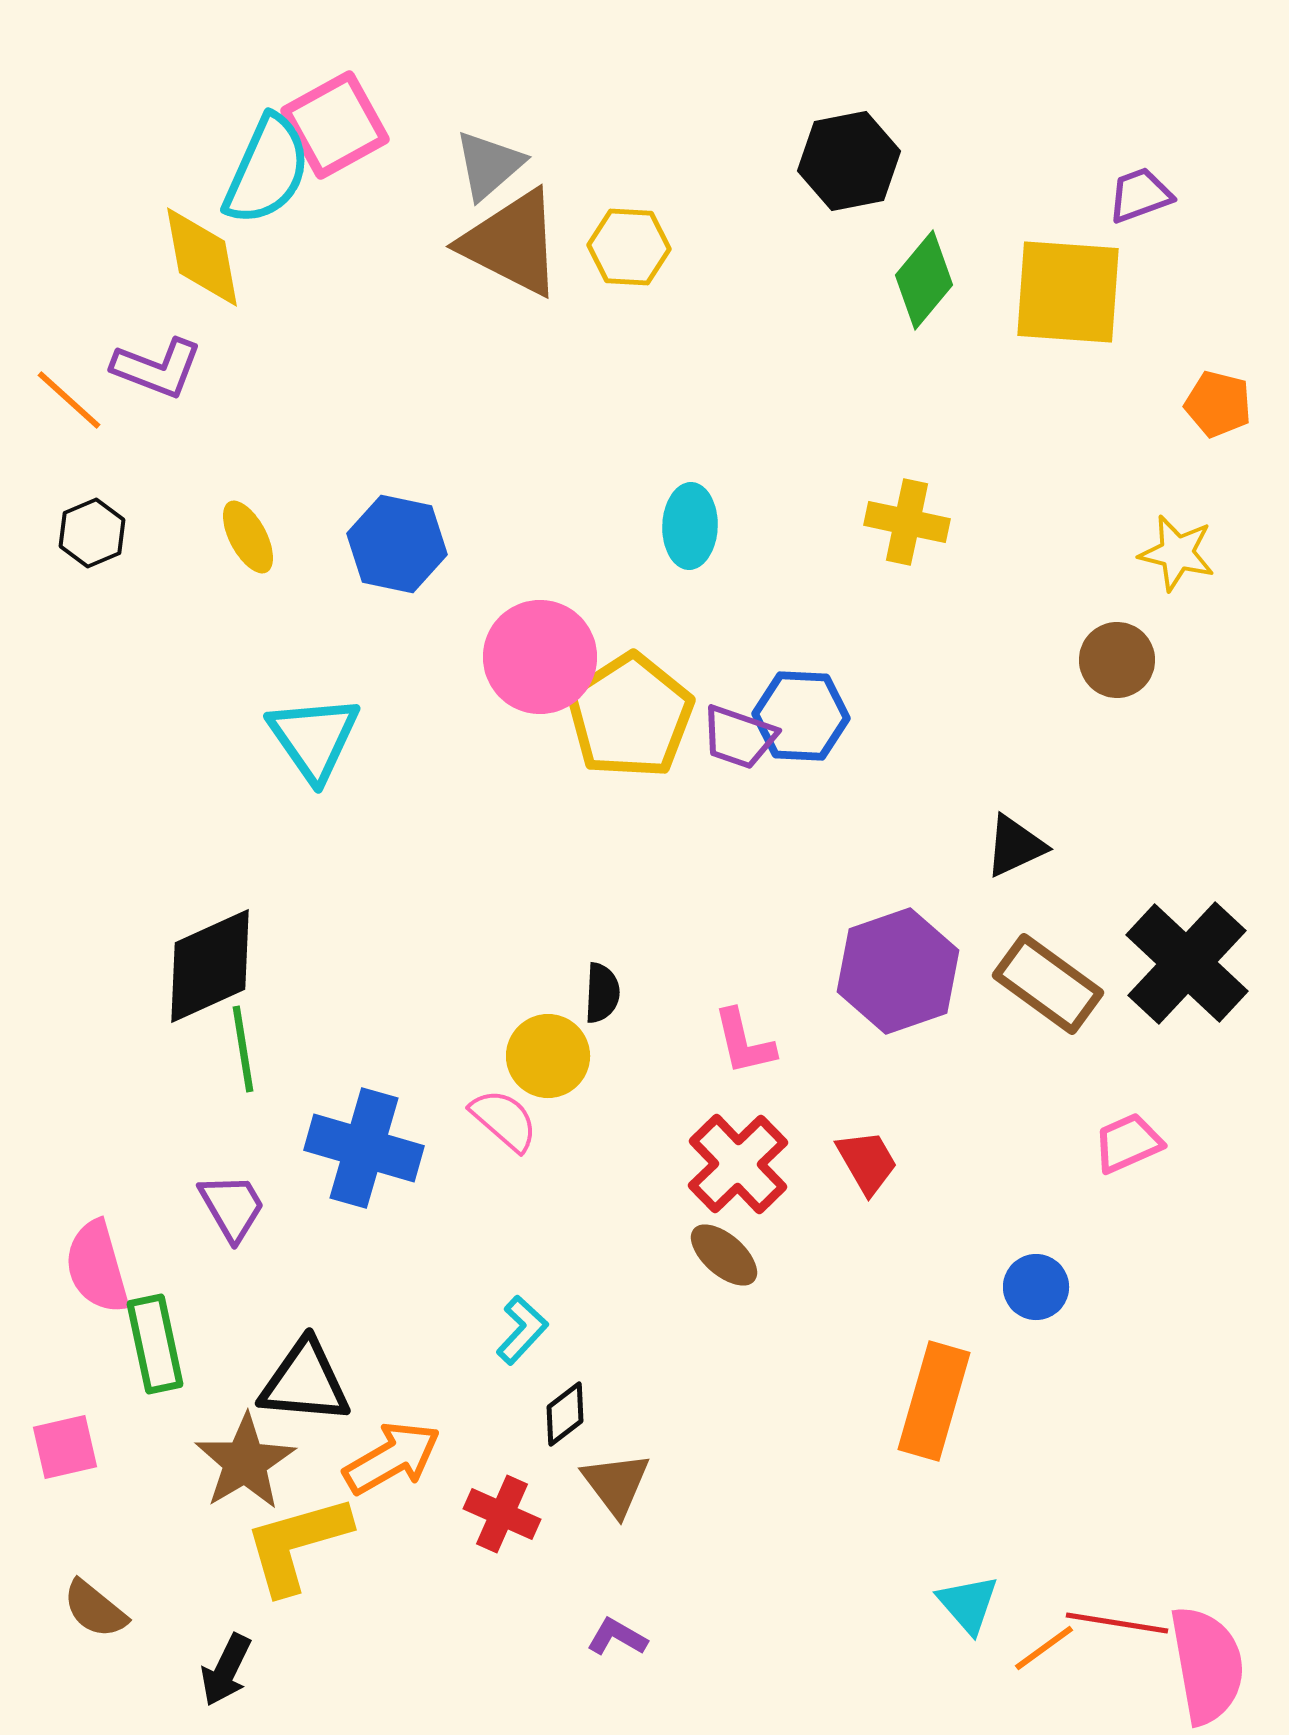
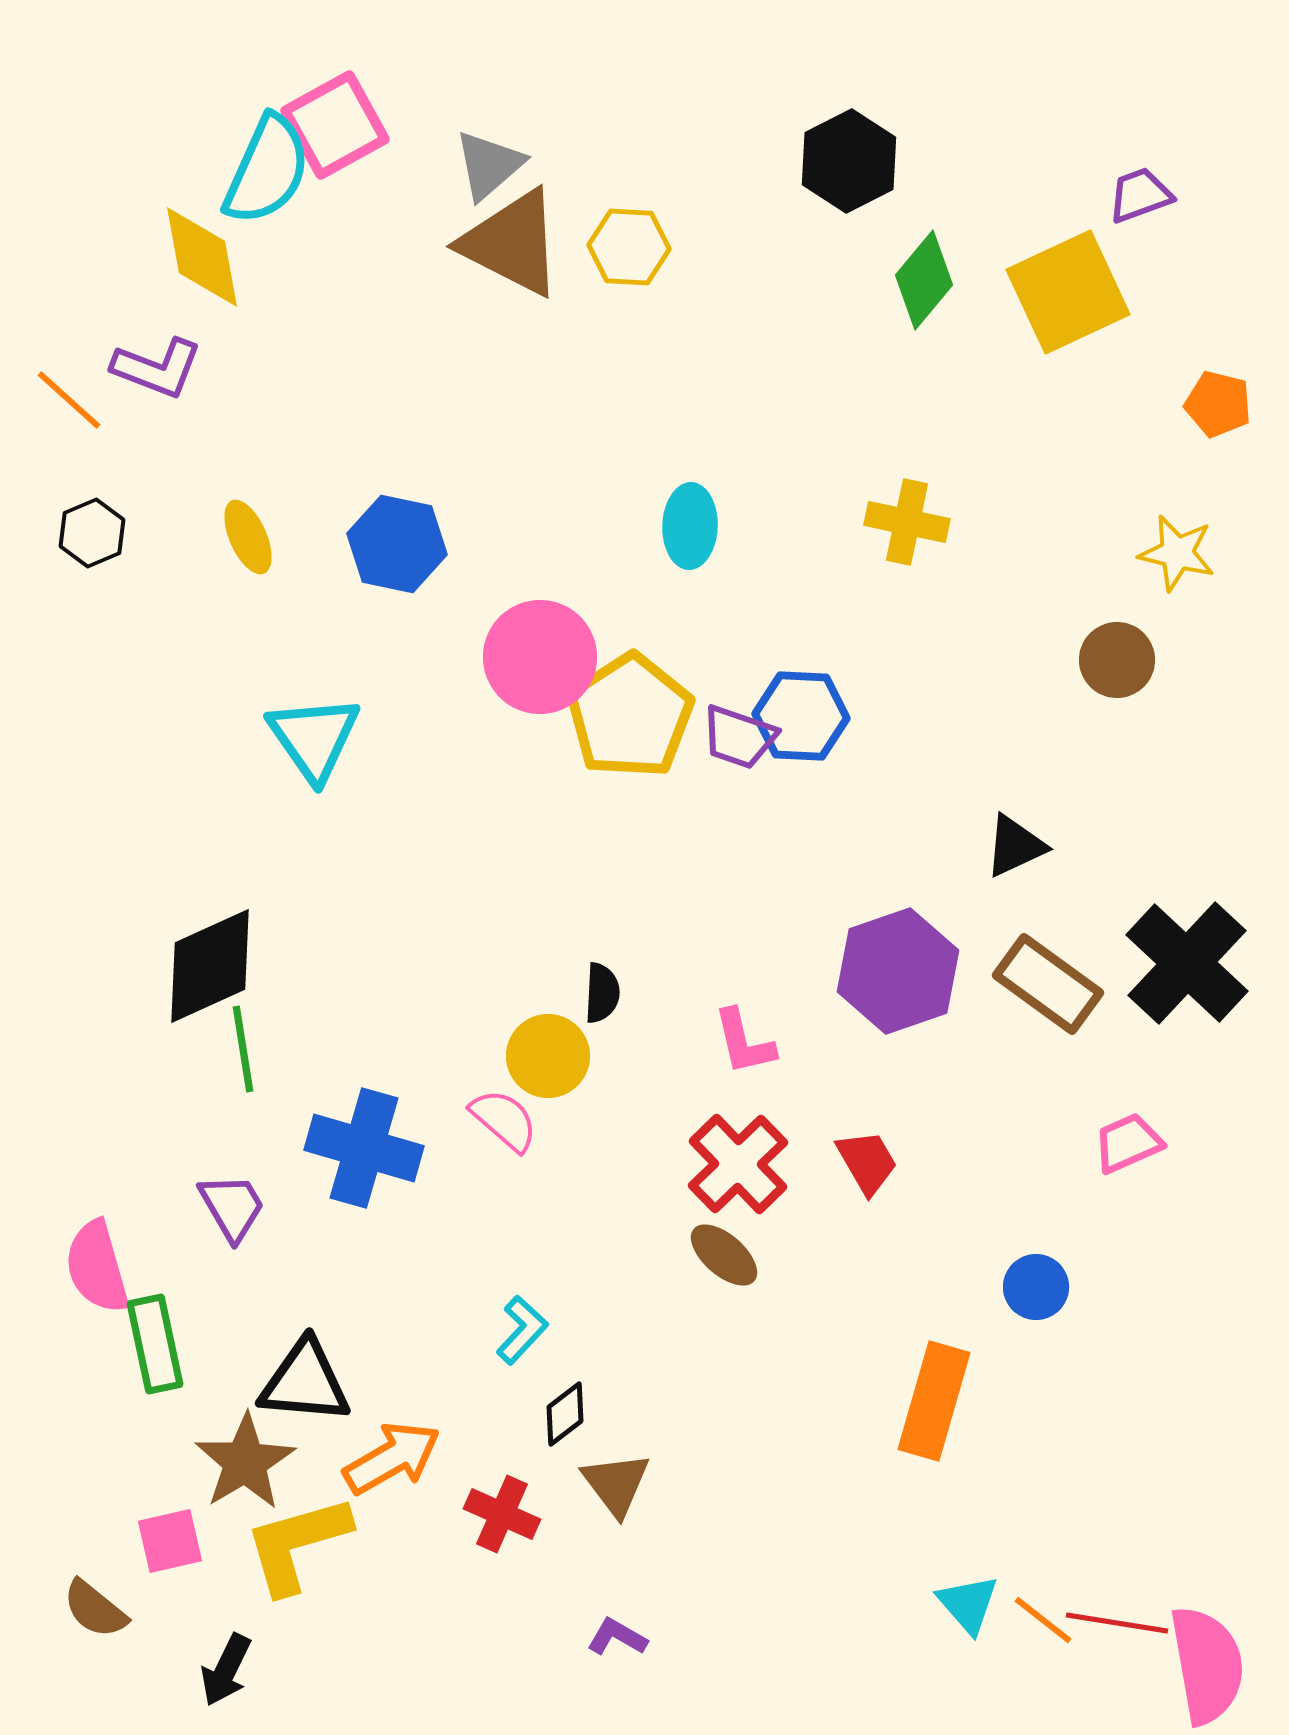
black hexagon at (849, 161): rotated 16 degrees counterclockwise
yellow square at (1068, 292): rotated 29 degrees counterclockwise
yellow ellipse at (248, 537): rotated 4 degrees clockwise
pink square at (65, 1447): moved 105 px right, 94 px down
orange line at (1044, 1648): moved 1 px left, 28 px up; rotated 74 degrees clockwise
